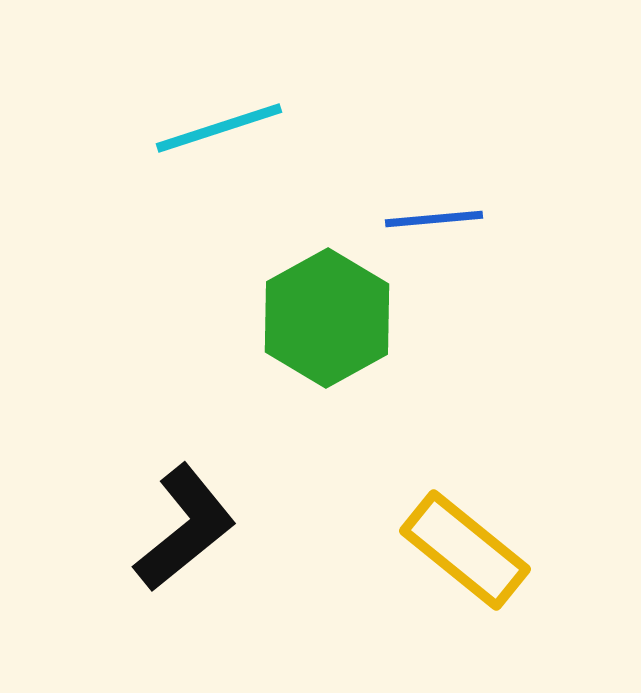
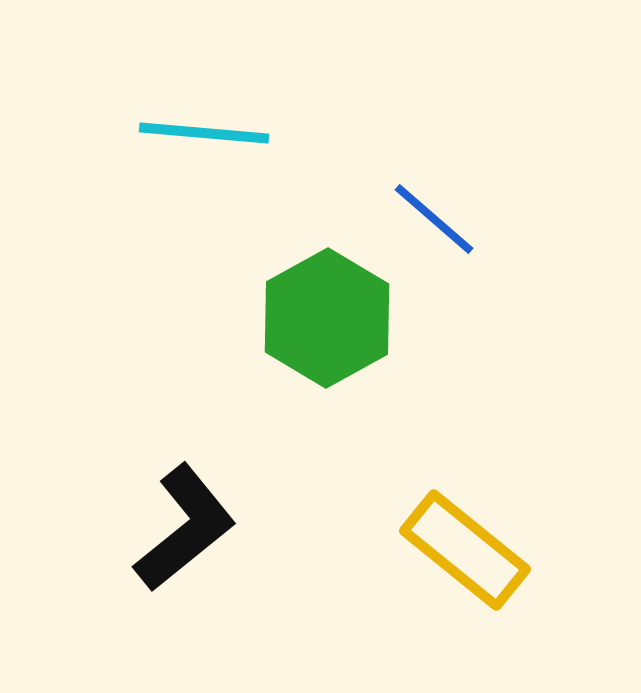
cyan line: moved 15 px left, 5 px down; rotated 23 degrees clockwise
blue line: rotated 46 degrees clockwise
